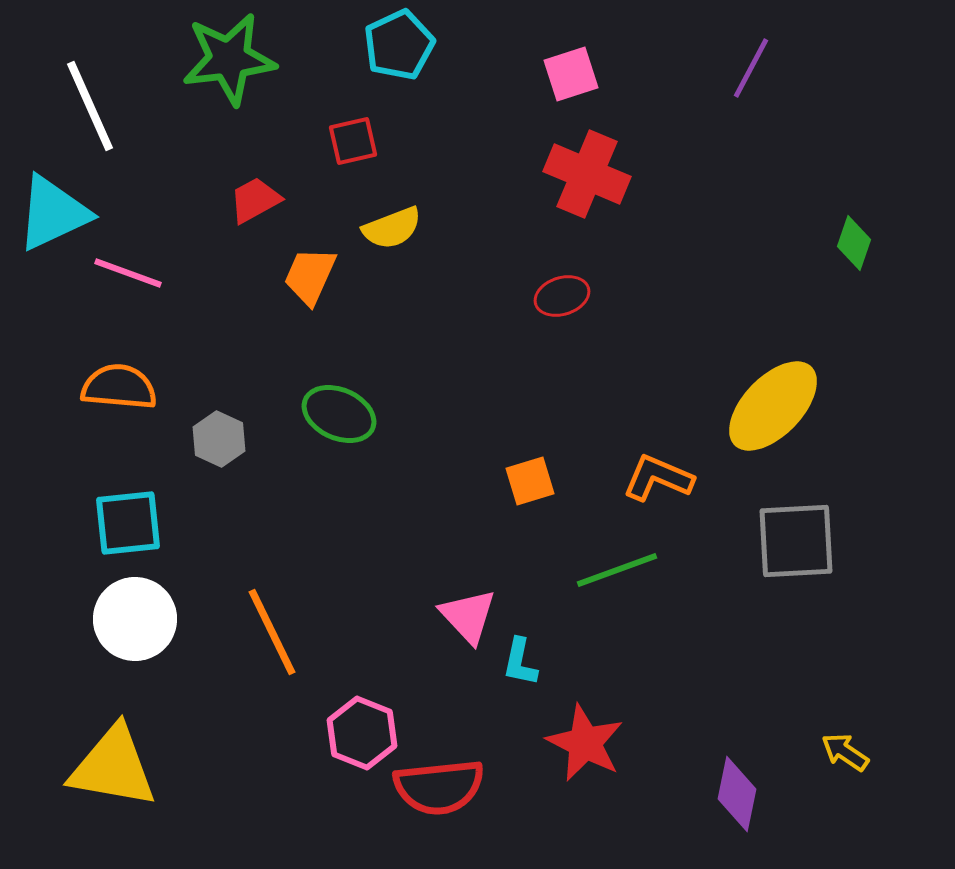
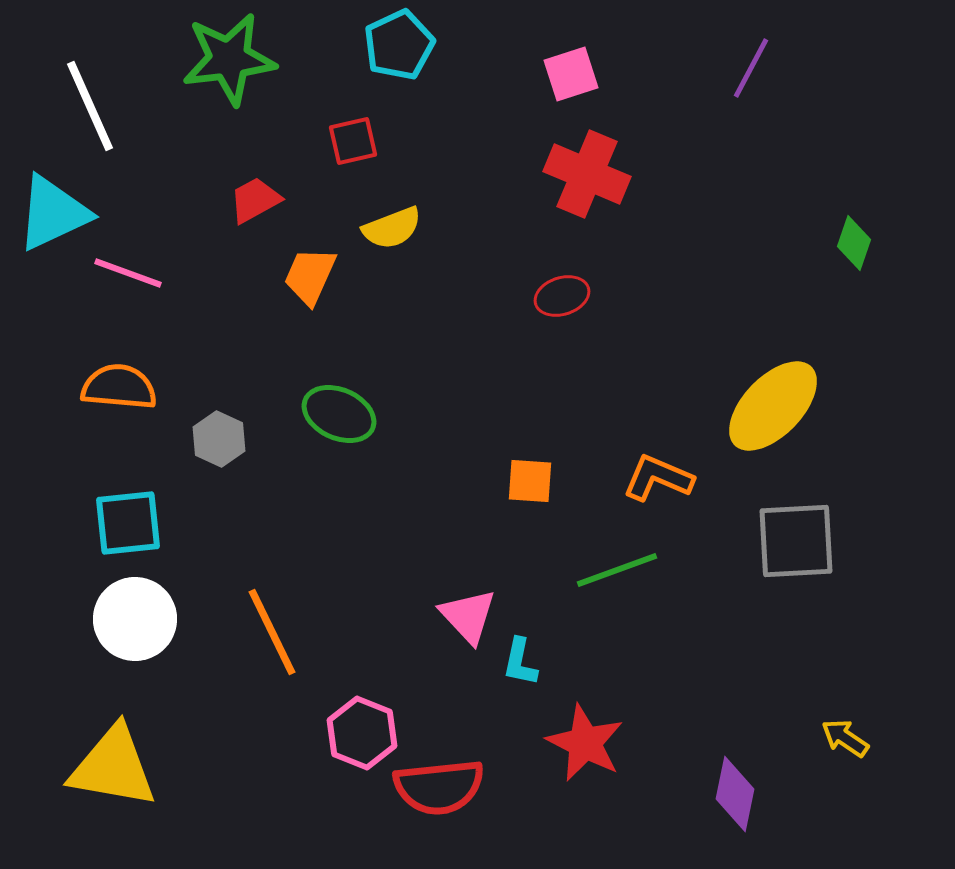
orange square: rotated 21 degrees clockwise
yellow arrow: moved 14 px up
purple diamond: moved 2 px left
